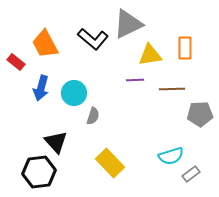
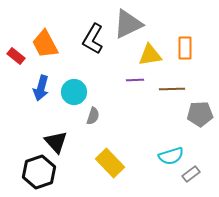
black L-shape: rotated 80 degrees clockwise
red rectangle: moved 6 px up
cyan circle: moved 1 px up
black hexagon: rotated 12 degrees counterclockwise
